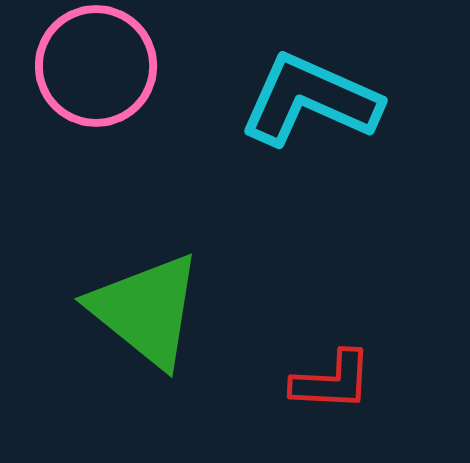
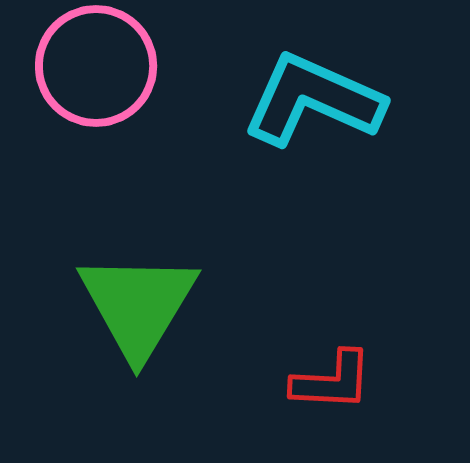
cyan L-shape: moved 3 px right
green triangle: moved 8 px left, 5 px up; rotated 22 degrees clockwise
